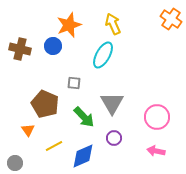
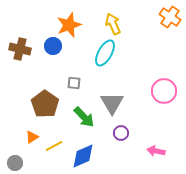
orange cross: moved 1 px left, 2 px up
cyan ellipse: moved 2 px right, 2 px up
brown pentagon: rotated 12 degrees clockwise
pink circle: moved 7 px right, 26 px up
orange triangle: moved 4 px right, 7 px down; rotated 32 degrees clockwise
purple circle: moved 7 px right, 5 px up
